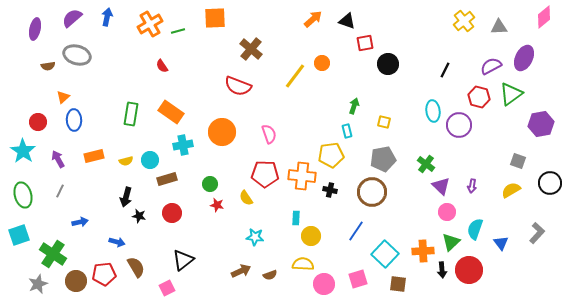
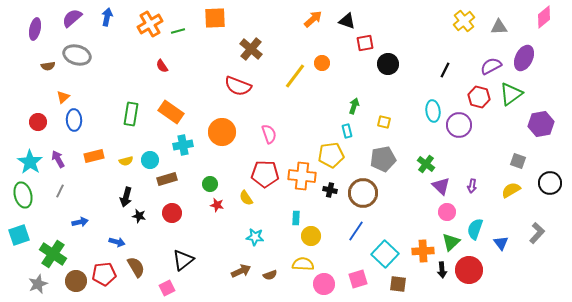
cyan star at (23, 151): moved 7 px right, 11 px down
brown circle at (372, 192): moved 9 px left, 1 px down
